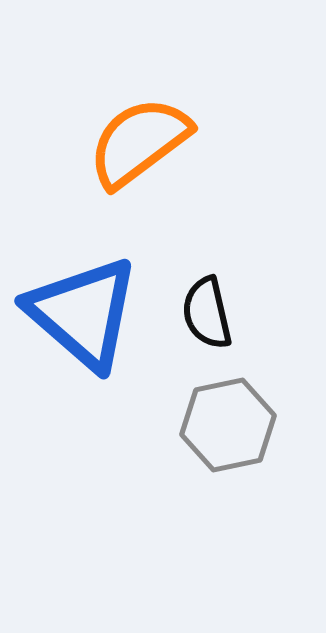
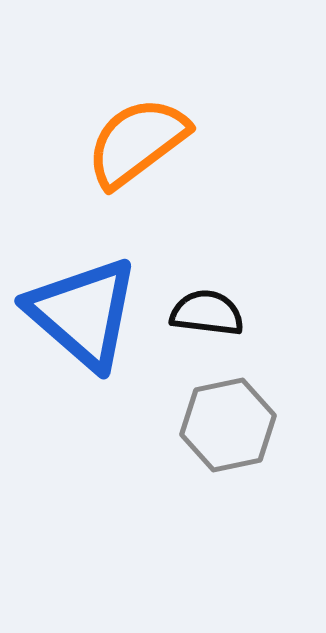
orange semicircle: moved 2 px left
black semicircle: rotated 110 degrees clockwise
